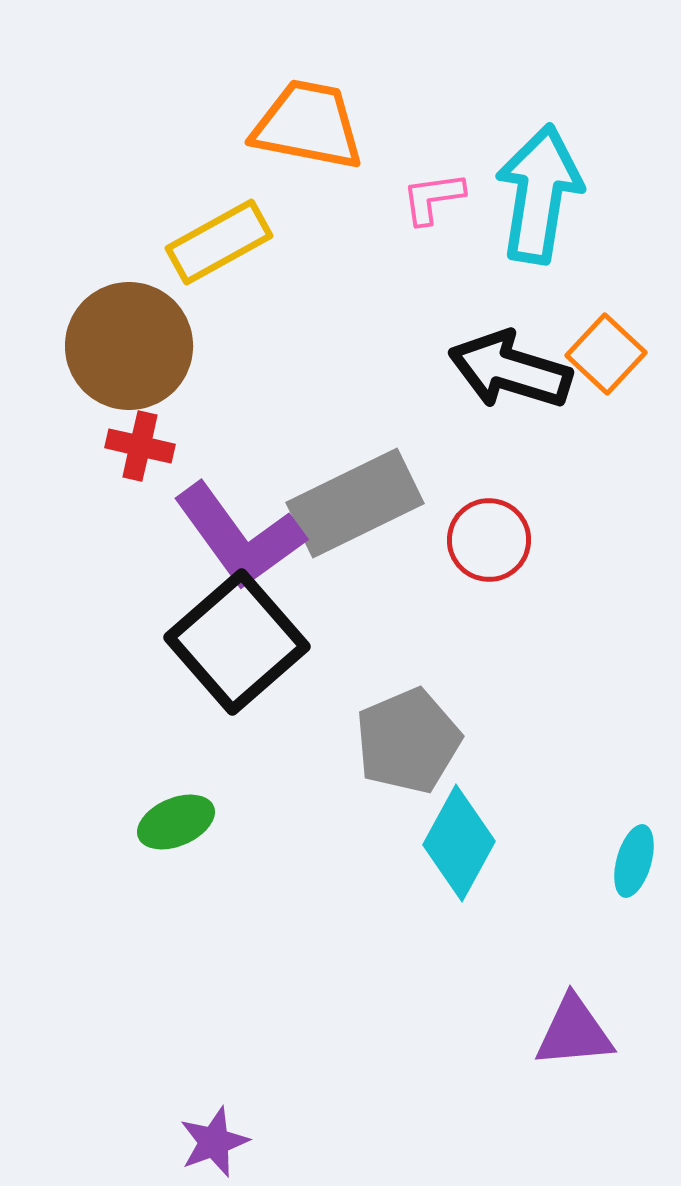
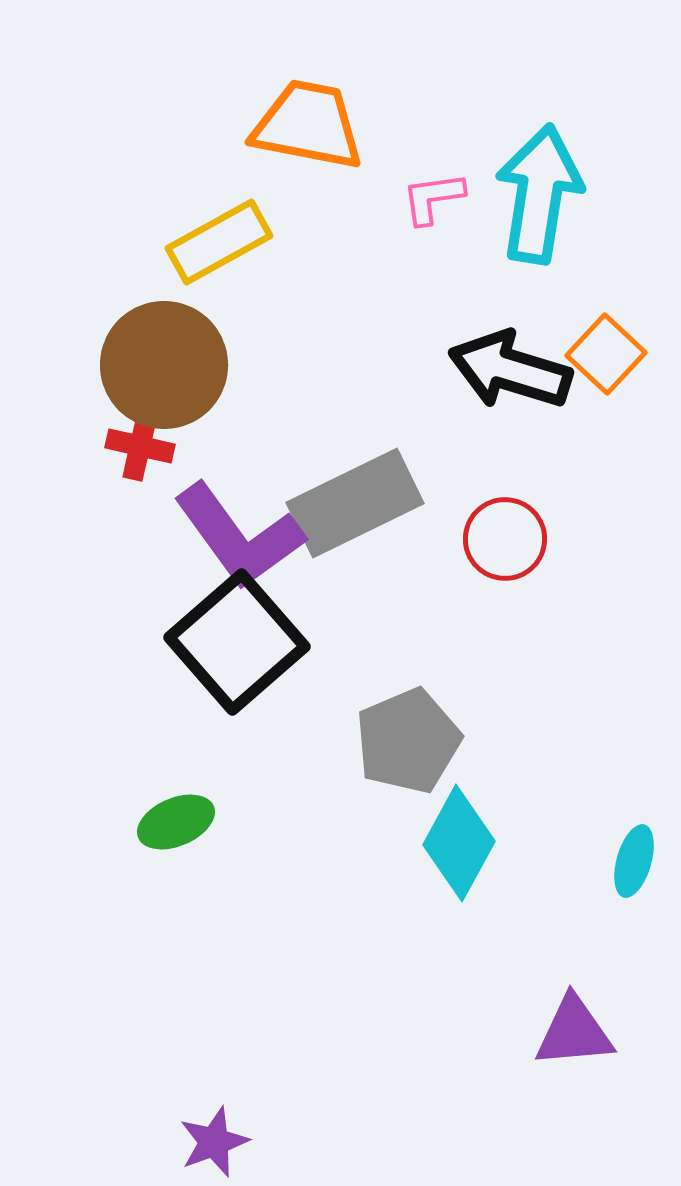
brown circle: moved 35 px right, 19 px down
red circle: moved 16 px right, 1 px up
